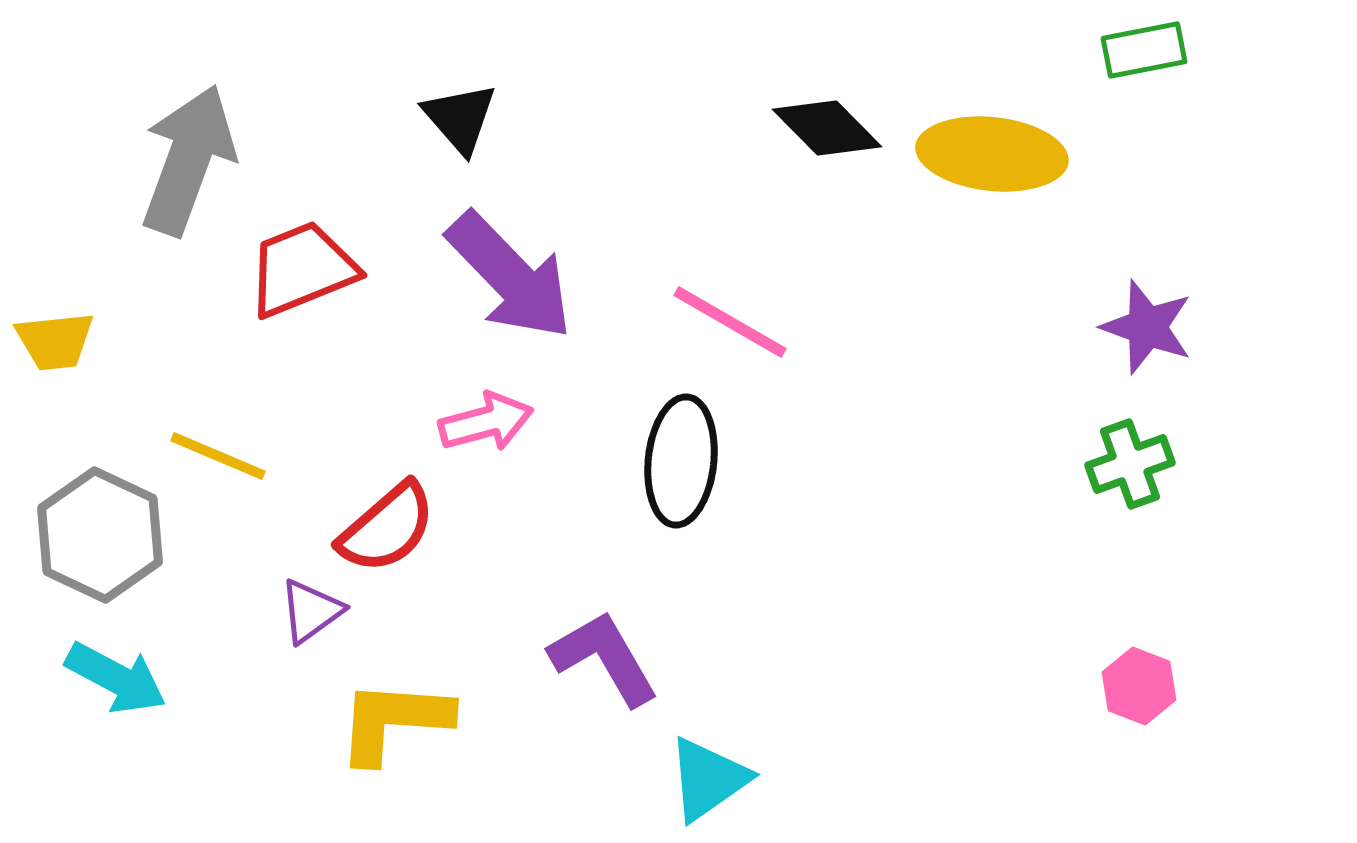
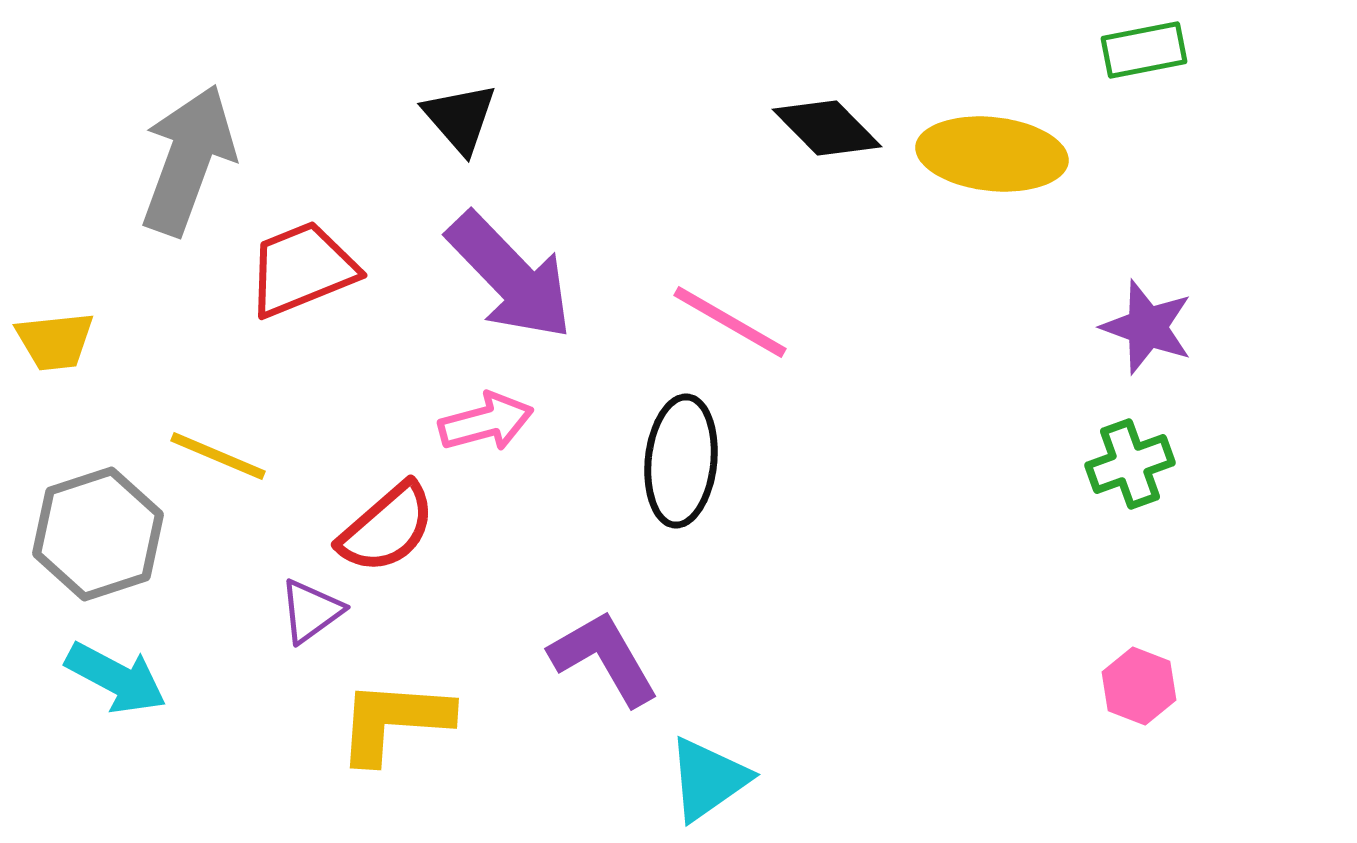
gray hexagon: moved 2 px left, 1 px up; rotated 17 degrees clockwise
